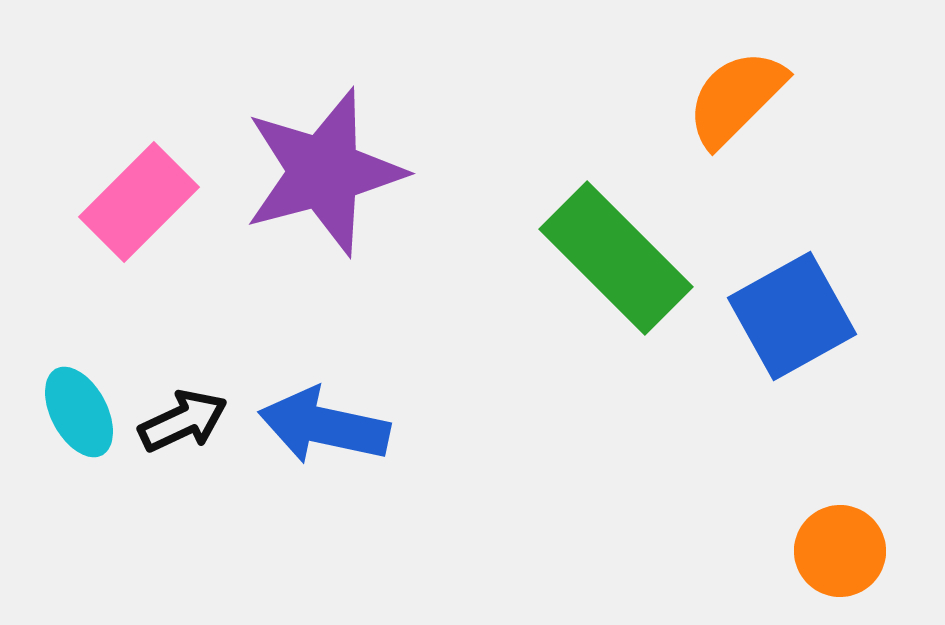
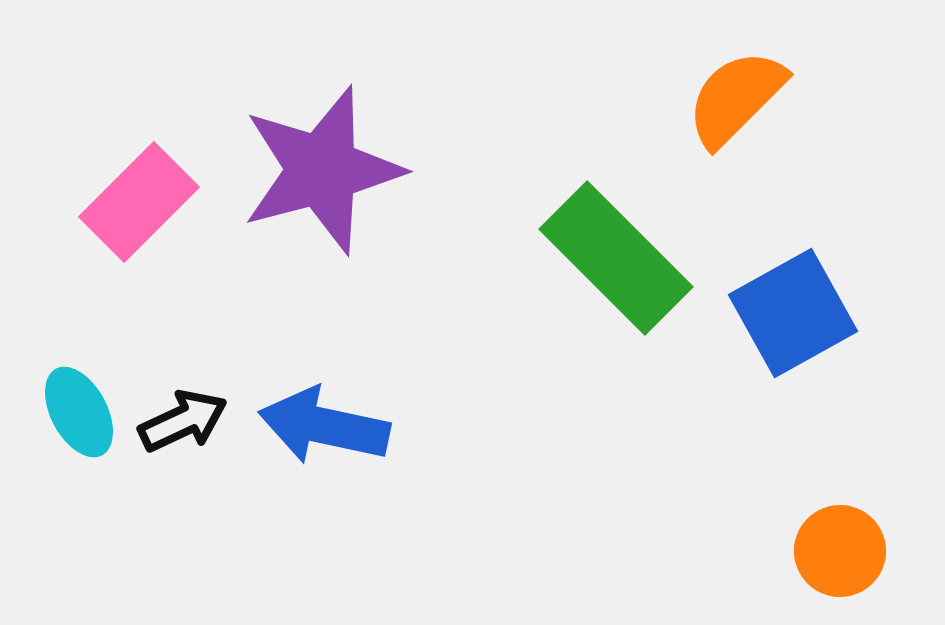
purple star: moved 2 px left, 2 px up
blue square: moved 1 px right, 3 px up
